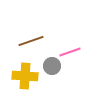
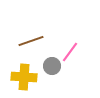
pink line: rotated 35 degrees counterclockwise
yellow cross: moved 1 px left, 1 px down
